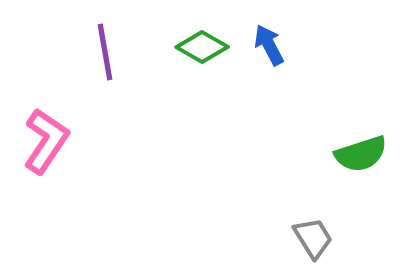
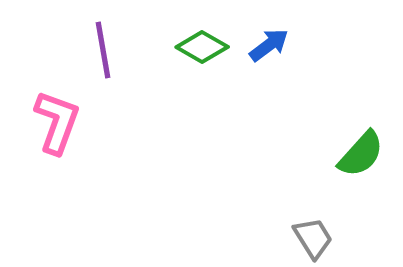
blue arrow: rotated 81 degrees clockwise
purple line: moved 2 px left, 2 px up
pink L-shape: moved 11 px right, 19 px up; rotated 14 degrees counterclockwise
green semicircle: rotated 30 degrees counterclockwise
